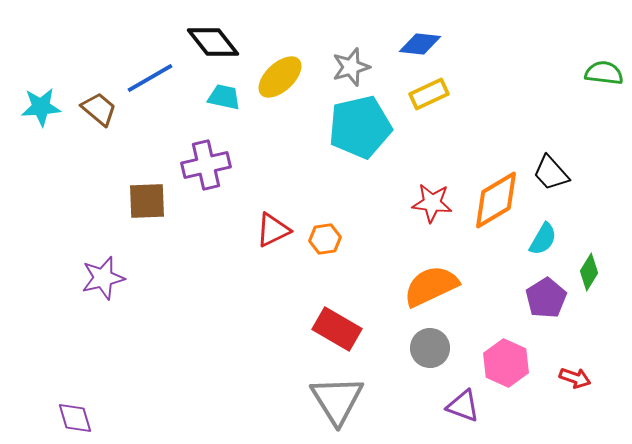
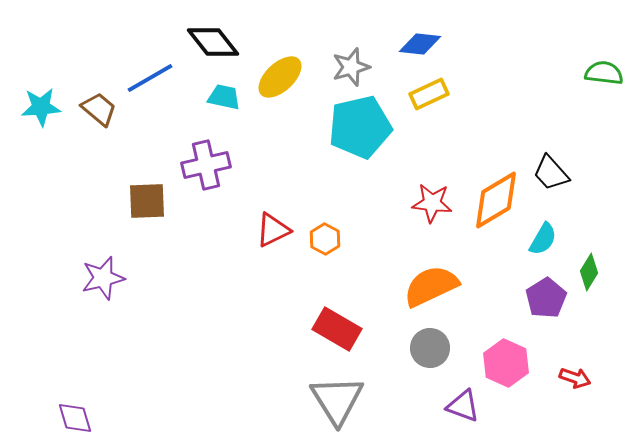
orange hexagon: rotated 24 degrees counterclockwise
